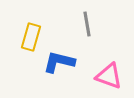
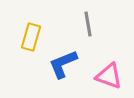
gray line: moved 1 px right
blue L-shape: moved 4 px right, 2 px down; rotated 36 degrees counterclockwise
